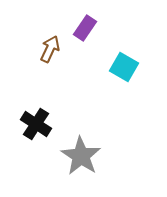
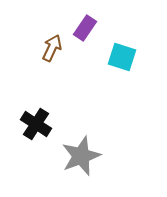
brown arrow: moved 2 px right, 1 px up
cyan square: moved 2 px left, 10 px up; rotated 12 degrees counterclockwise
gray star: rotated 18 degrees clockwise
